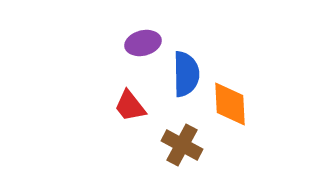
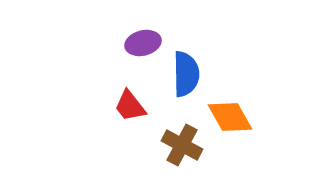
orange diamond: moved 13 px down; rotated 27 degrees counterclockwise
